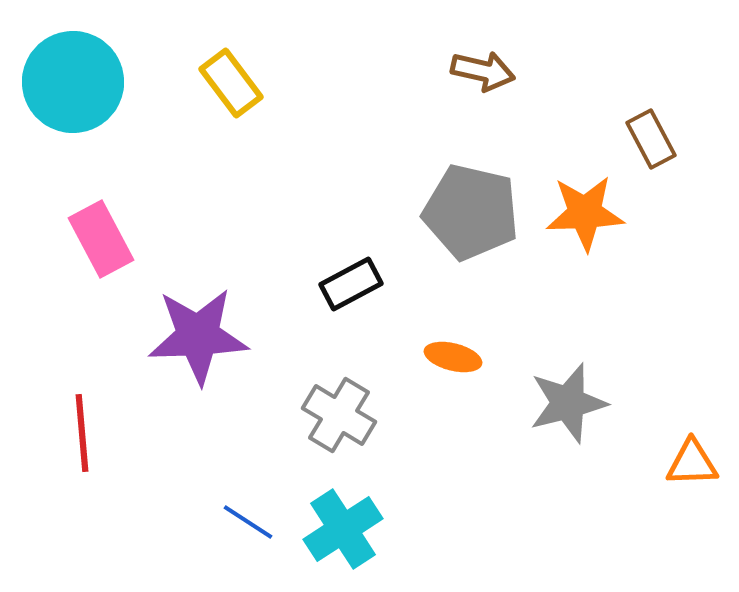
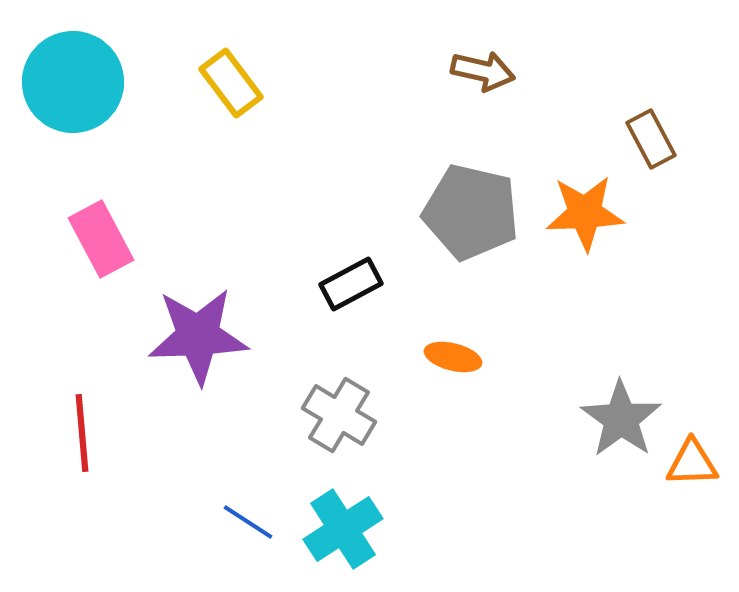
gray star: moved 53 px right, 16 px down; rotated 22 degrees counterclockwise
